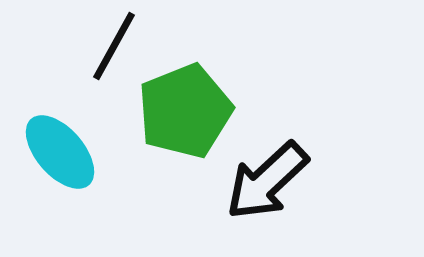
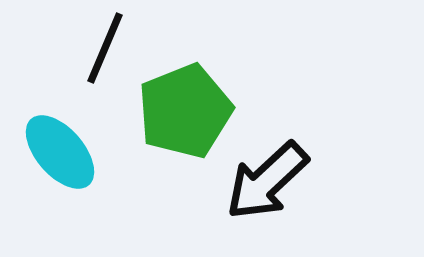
black line: moved 9 px left, 2 px down; rotated 6 degrees counterclockwise
